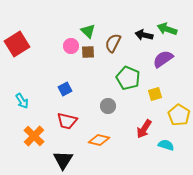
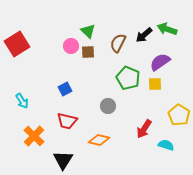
black arrow: rotated 54 degrees counterclockwise
brown semicircle: moved 5 px right
purple semicircle: moved 3 px left, 3 px down
yellow square: moved 10 px up; rotated 16 degrees clockwise
